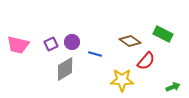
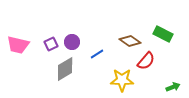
blue line: moved 2 px right; rotated 48 degrees counterclockwise
